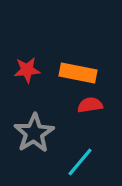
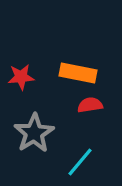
red star: moved 6 px left, 7 px down
